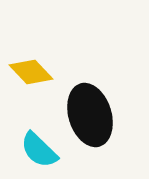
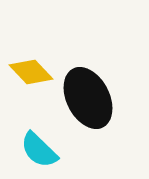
black ellipse: moved 2 px left, 17 px up; rotated 10 degrees counterclockwise
